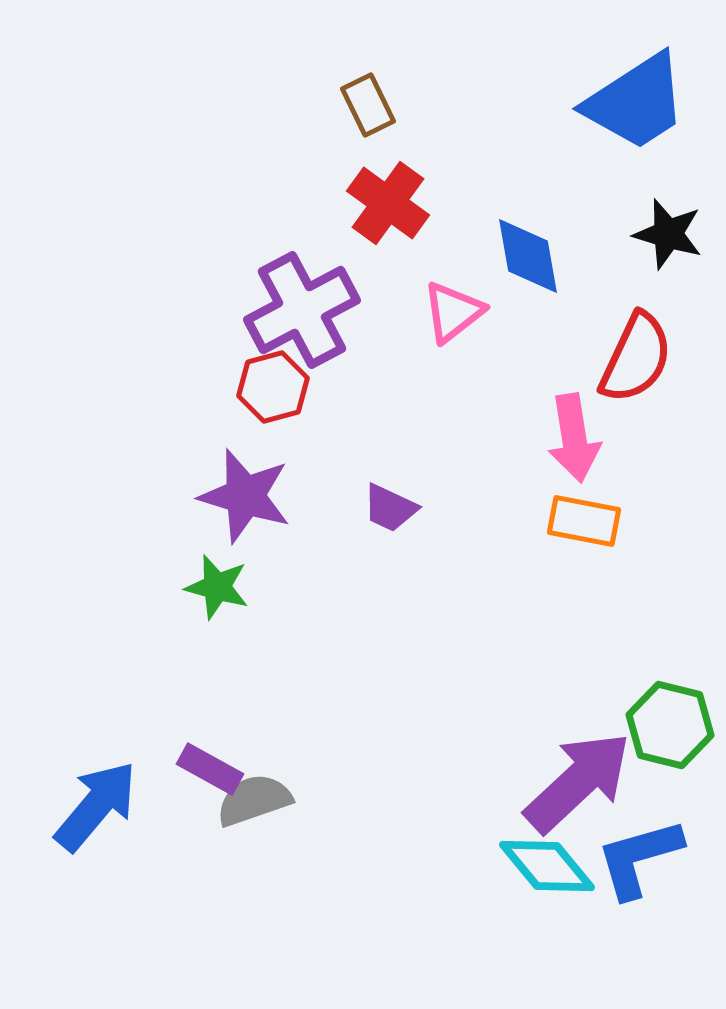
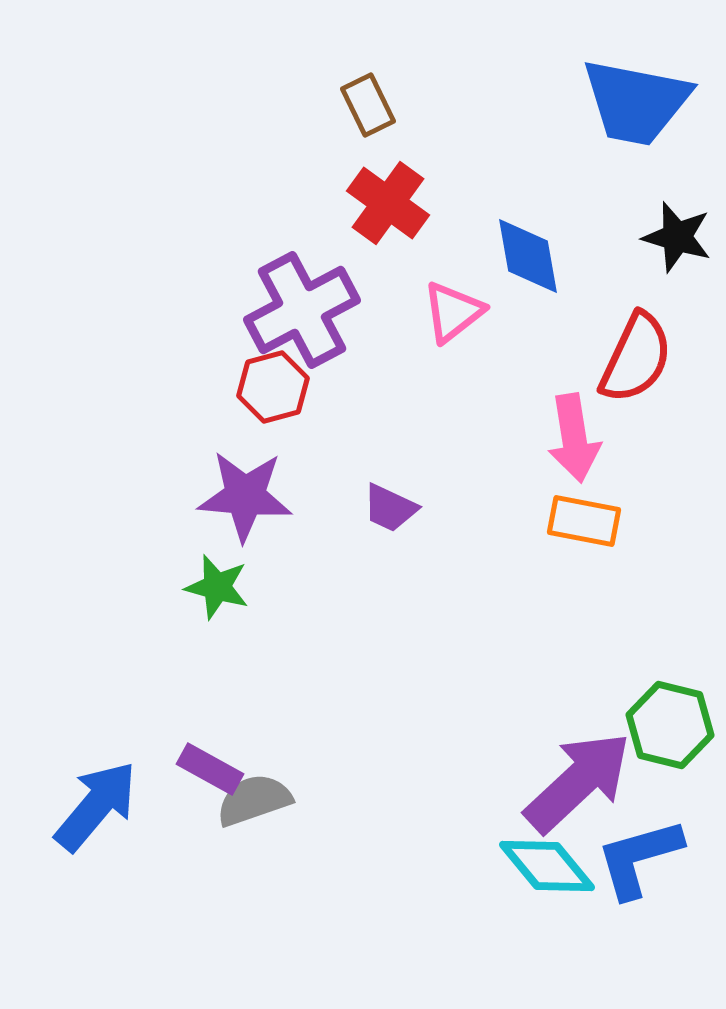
blue trapezoid: rotated 44 degrees clockwise
black star: moved 9 px right, 3 px down
purple star: rotated 12 degrees counterclockwise
